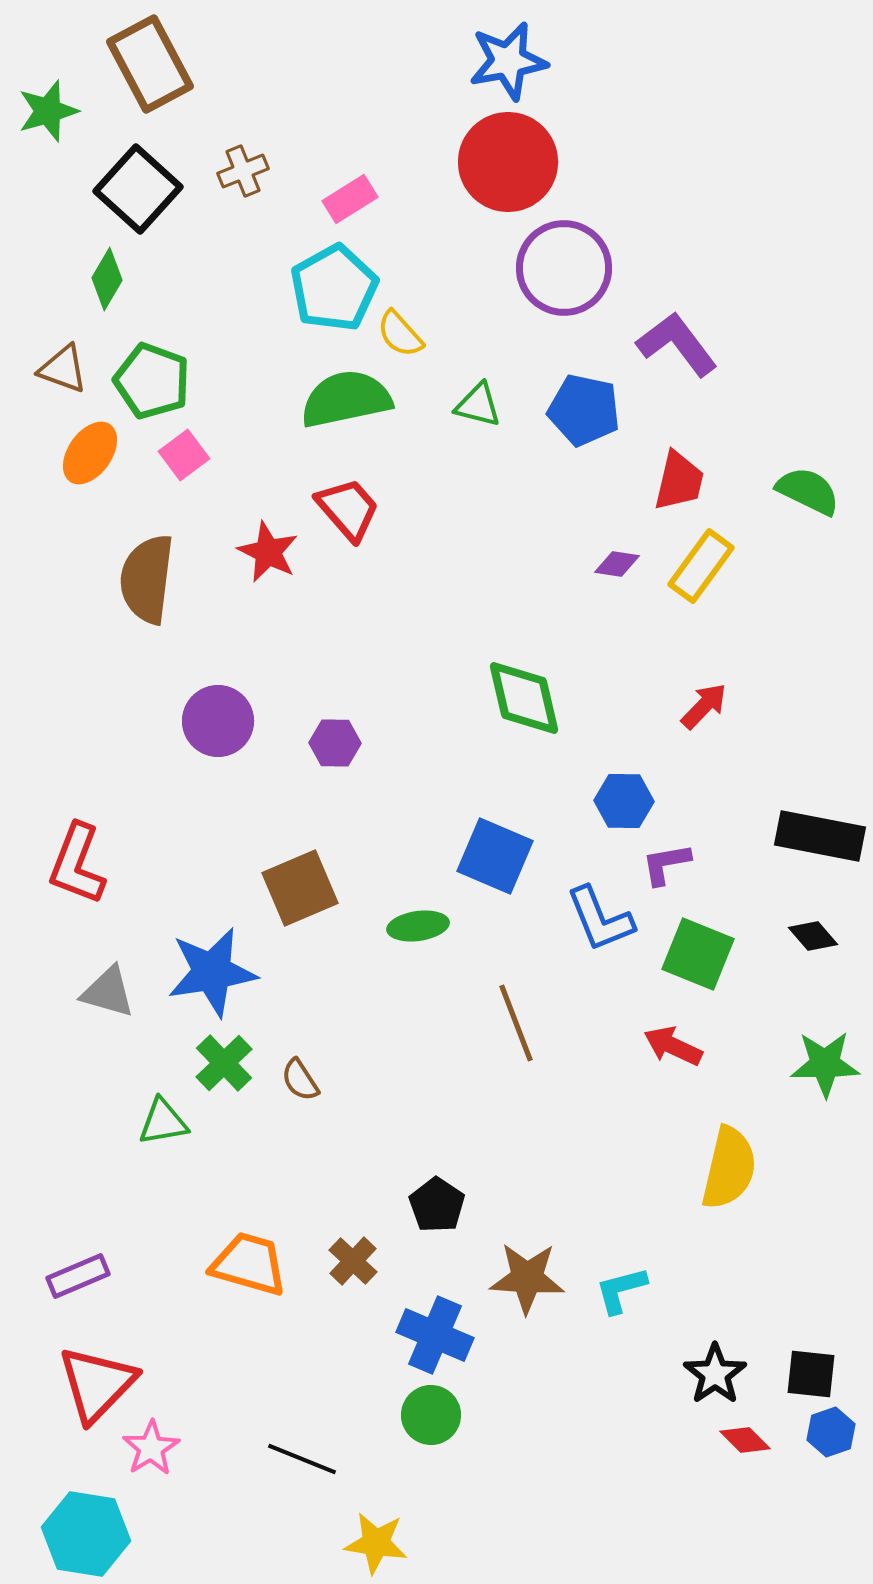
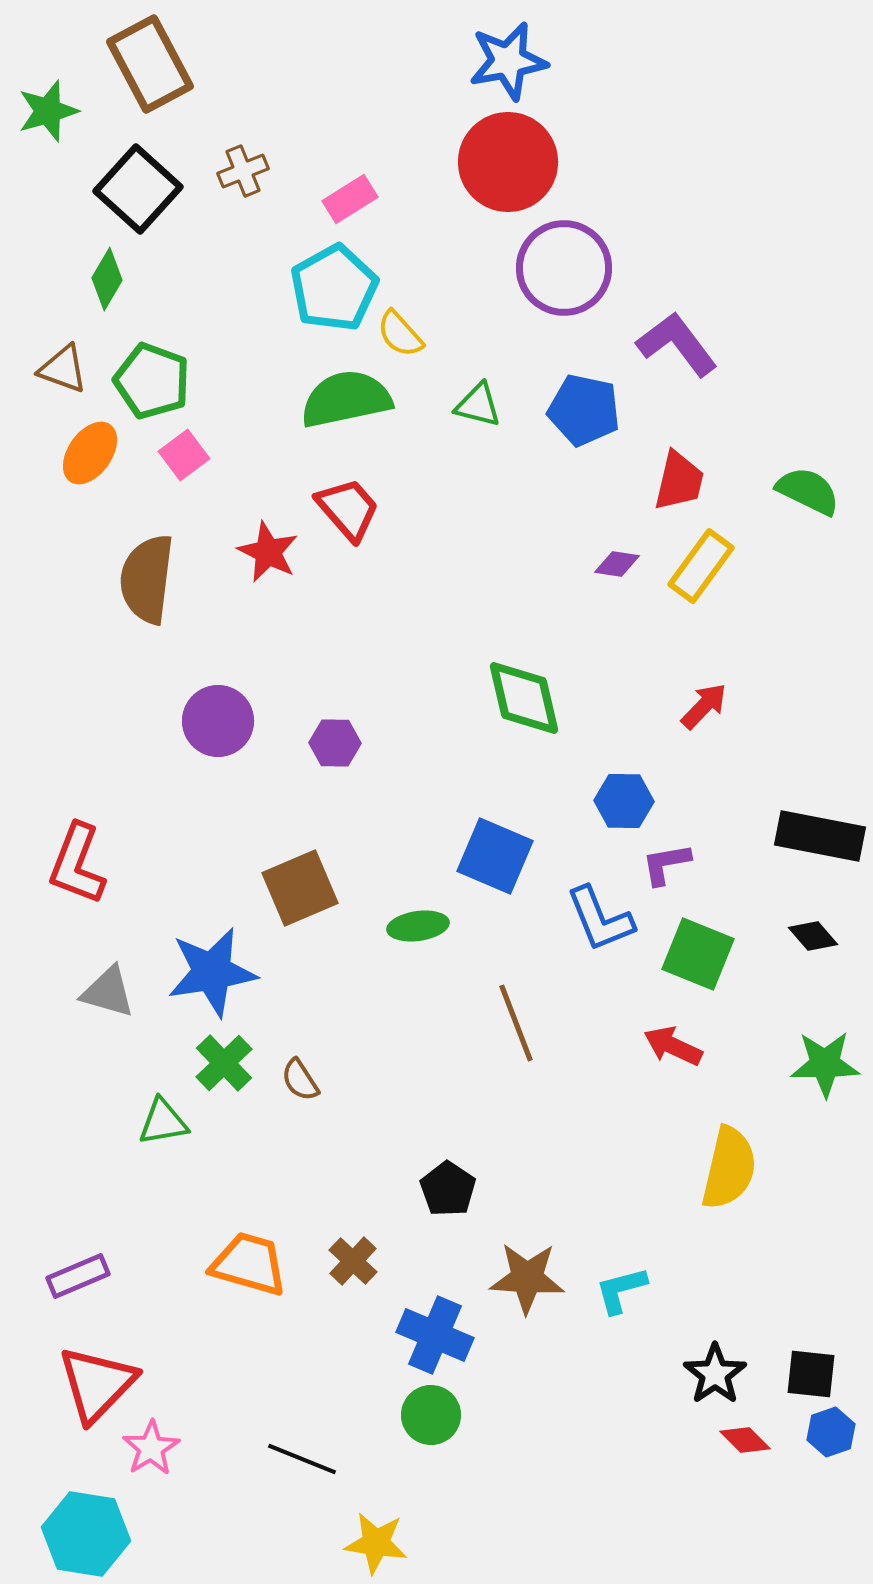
black pentagon at (437, 1205): moved 11 px right, 16 px up
